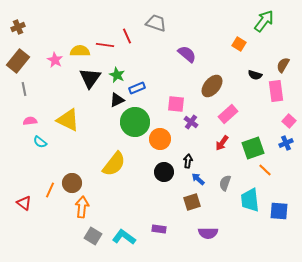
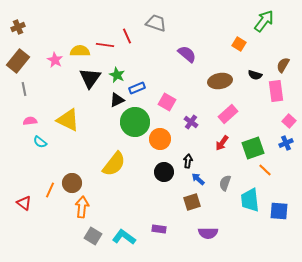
brown ellipse at (212, 86): moved 8 px right, 5 px up; rotated 40 degrees clockwise
pink square at (176, 104): moved 9 px left, 2 px up; rotated 24 degrees clockwise
